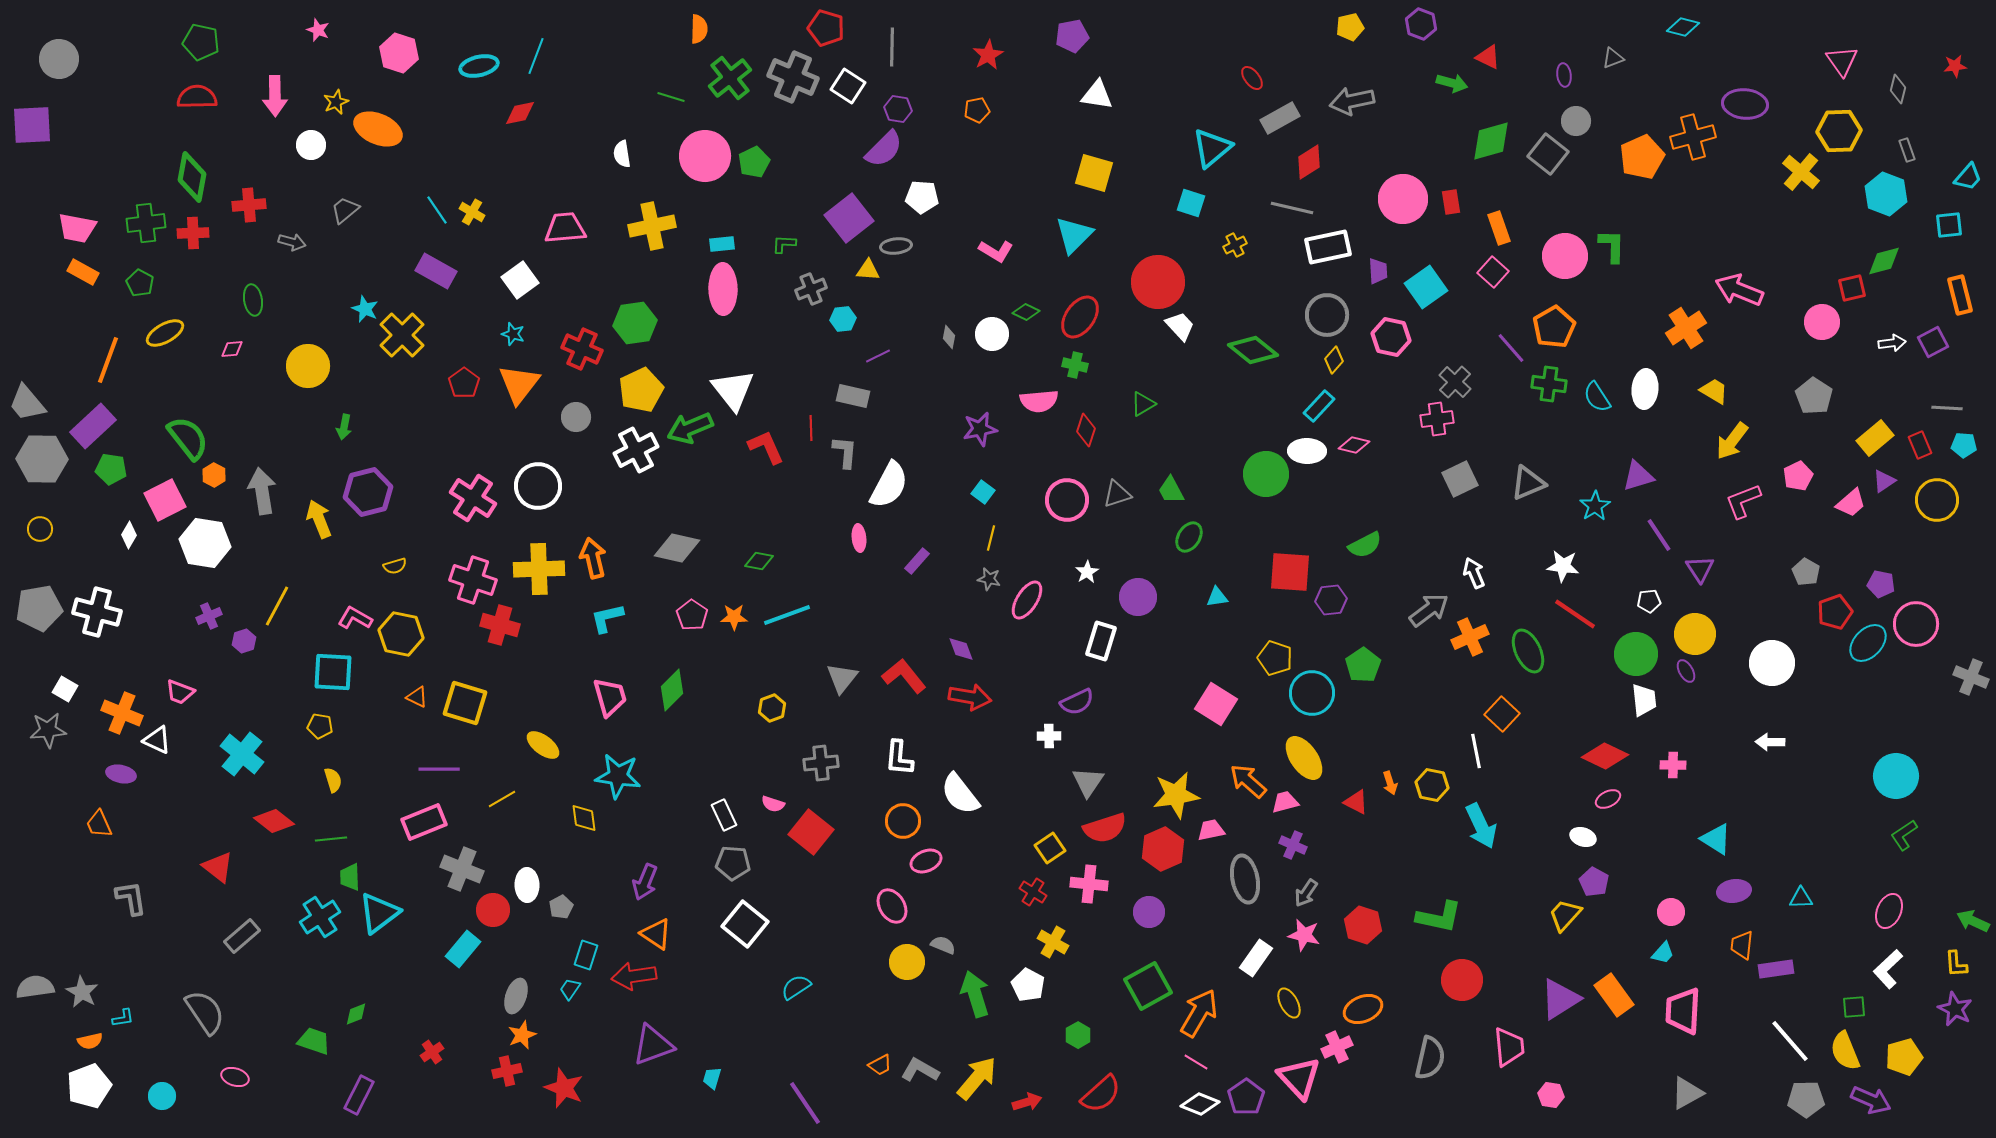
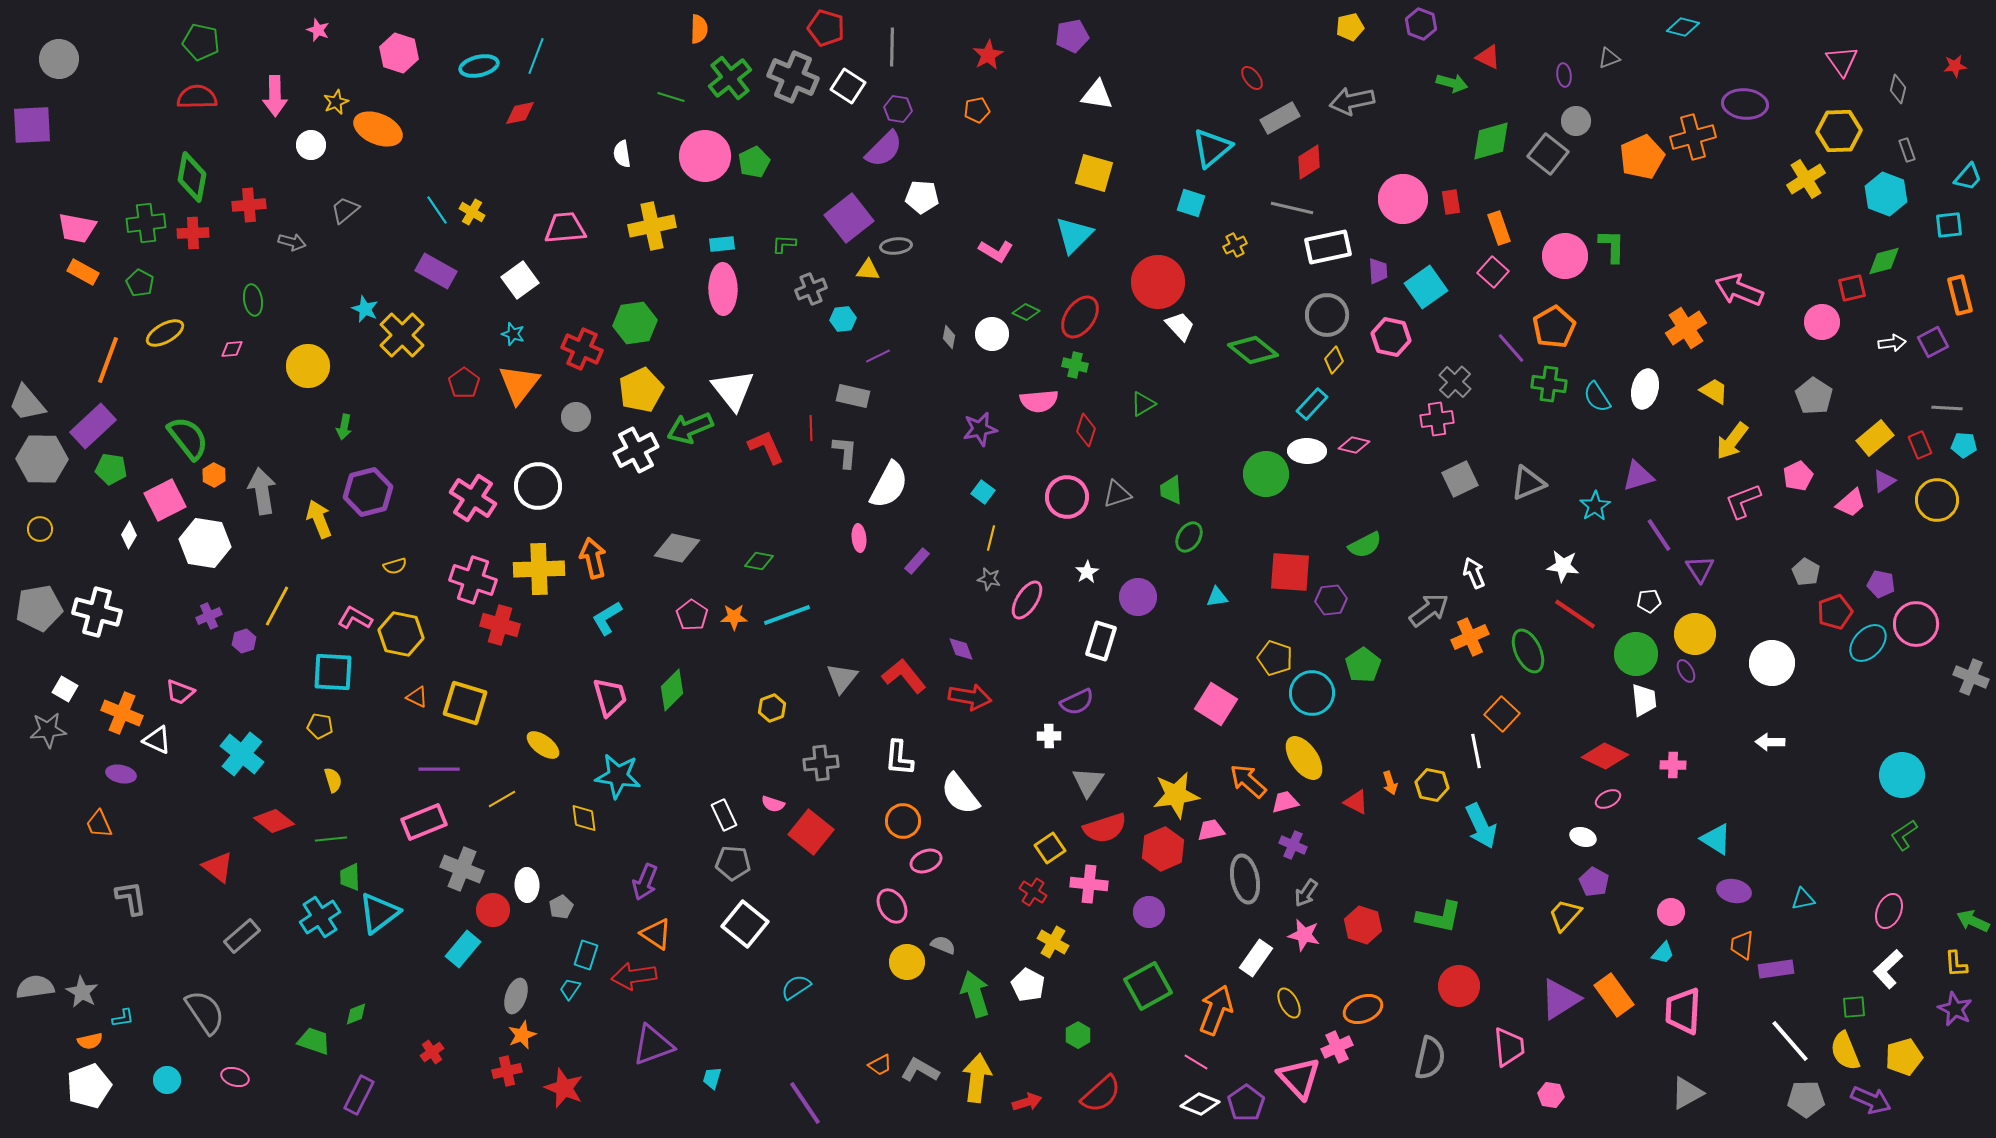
gray triangle at (1613, 58): moved 4 px left
yellow cross at (1801, 172): moved 5 px right, 7 px down; rotated 18 degrees clockwise
white ellipse at (1645, 389): rotated 9 degrees clockwise
cyan rectangle at (1319, 406): moved 7 px left, 2 px up
green trapezoid at (1171, 490): rotated 24 degrees clockwise
pink circle at (1067, 500): moved 3 px up
cyan L-shape at (607, 618): rotated 18 degrees counterclockwise
cyan circle at (1896, 776): moved 6 px right, 1 px up
purple ellipse at (1734, 891): rotated 20 degrees clockwise
cyan triangle at (1801, 898): moved 2 px right, 1 px down; rotated 10 degrees counterclockwise
red circle at (1462, 980): moved 3 px left, 6 px down
orange arrow at (1199, 1013): moved 17 px right, 3 px up; rotated 9 degrees counterclockwise
yellow arrow at (977, 1078): rotated 33 degrees counterclockwise
cyan circle at (162, 1096): moved 5 px right, 16 px up
purple pentagon at (1246, 1097): moved 6 px down
